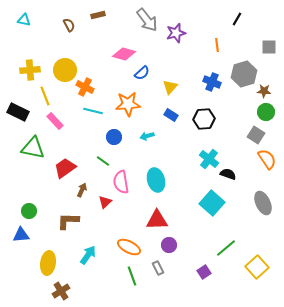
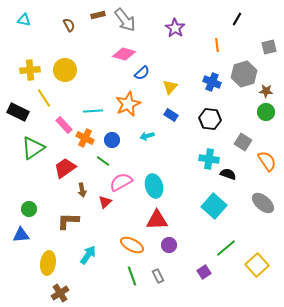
gray arrow at (147, 20): moved 22 px left
purple star at (176, 33): moved 1 px left, 5 px up; rotated 24 degrees counterclockwise
gray square at (269, 47): rotated 14 degrees counterclockwise
orange cross at (85, 87): moved 51 px down
brown star at (264, 91): moved 2 px right
yellow line at (45, 96): moved 1 px left, 2 px down; rotated 12 degrees counterclockwise
orange star at (128, 104): rotated 20 degrees counterclockwise
cyan line at (93, 111): rotated 18 degrees counterclockwise
black hexagon at (204, 119): moved 6 px right; rotated 10 degrees clockwise
pink rectangle at (55, 121): moved 9 px right, 4 px down
gray square at (256, 135): moved 13 px left, 7 px down
blue circle at (114, 137): moved 2 px left, 3 px down
green triangle at (33, 148): rotated 45 degrees counterclockwise
cyan cross at (209, 159): rotated 30 degrees counterclockwise
orange semicircle at (267, 159): moved 2 px down
cyan ellipse at (156, 180): moved 2 px left, 6 px down
pink semicircle at (121, 182): rotated 70 degrees clockwise
brown arrow at (82, 190): rotated 144 degrees clockwise
cyan square at (212, 203): moved 2 px right, 3 px down
gray ellipse at (263, 203): rotated 25 degrees counterclockwise
green circle at (29, 211): moved 2 px up
orange ellipse at (129, 247): moved 3 px right, 2 px up
yellow square at (257, 267): moved 2 px up
gray rectangle at (158, 268): moved 8 px down
brown cross at (61, 291): moved 1 px left, 2 px down
